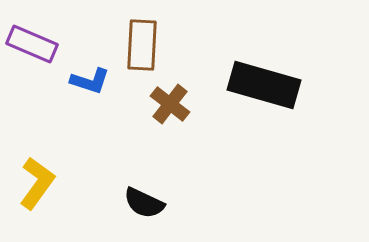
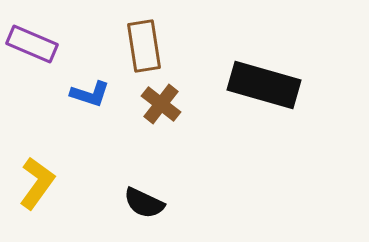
brown rectangle: moved 2 px right, 1 px down; rotated 12 degrees counterclockwise
blue L-shape: moved 13 px down
brown cross: moved 9 px left
